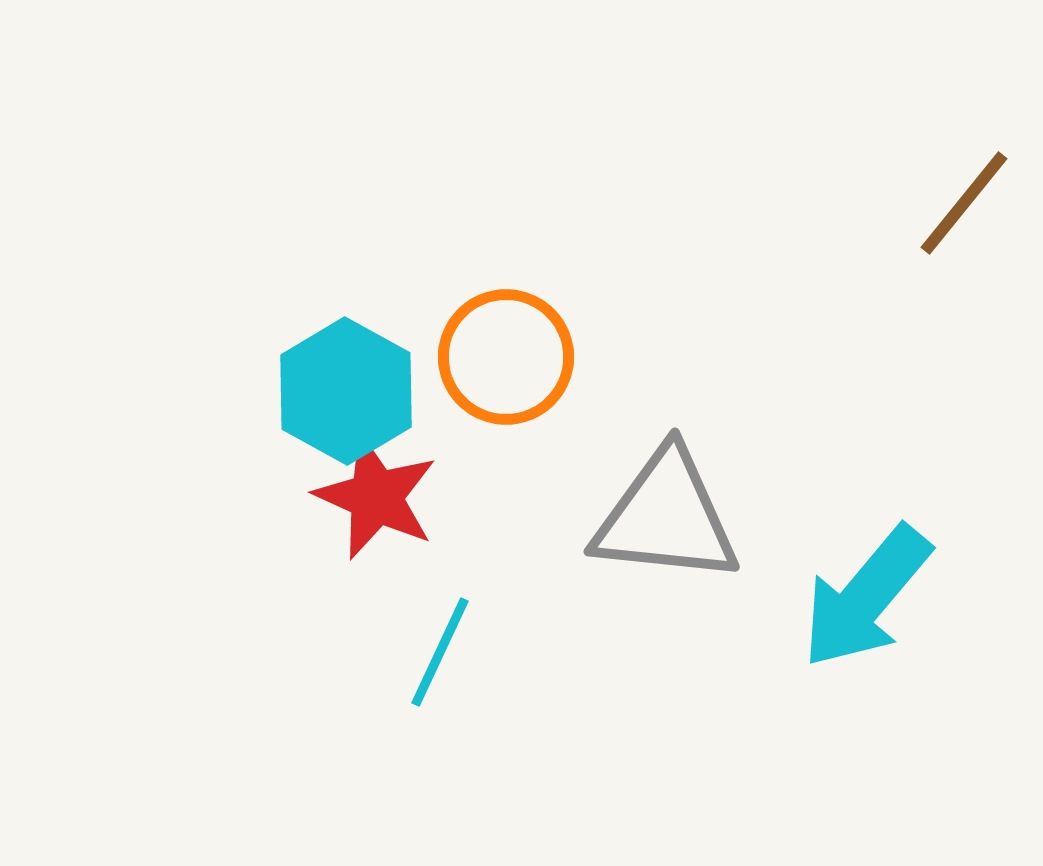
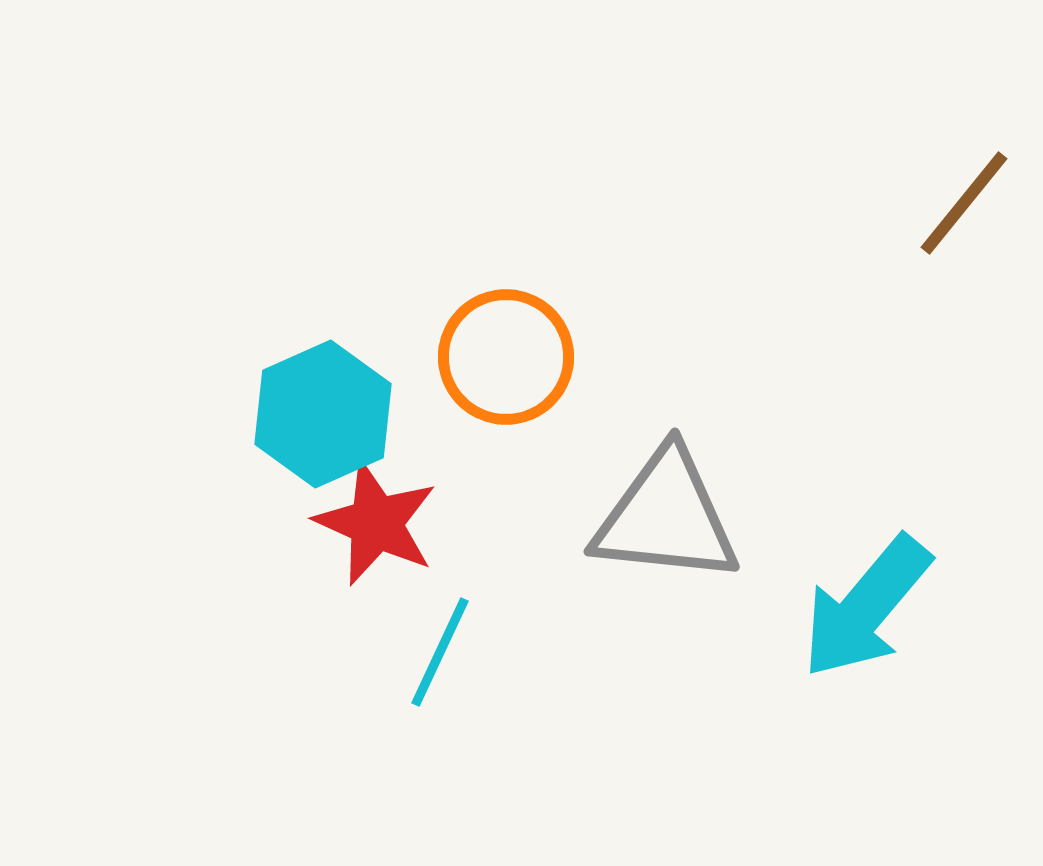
cyan hexagon: moved 23 px left, 23 px down; rotated 7 degrees clockwise
red star: moved 26 px down
cyan arrow: moved 10 px down
